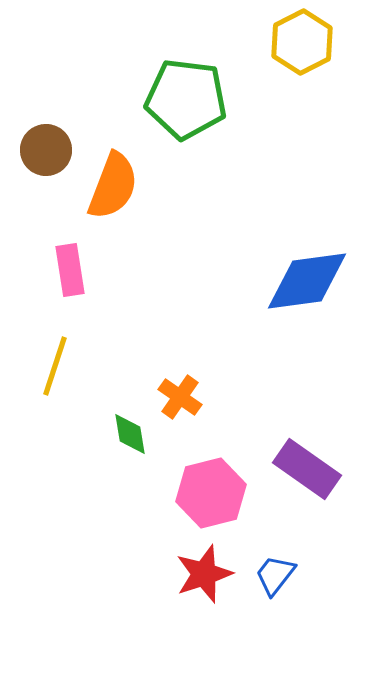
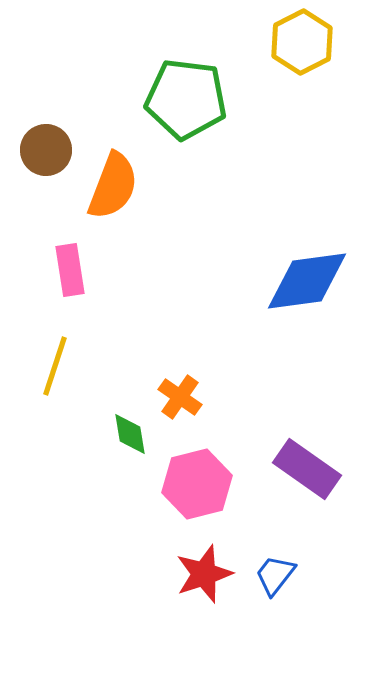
pink hexagon: moved 14 px left, 9 px up
